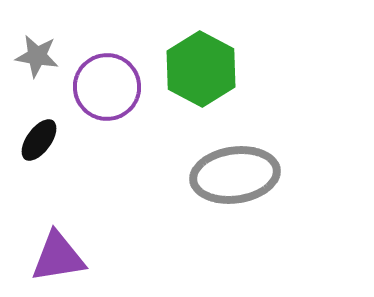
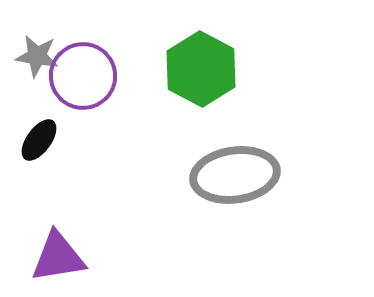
purple circle: moved 24 px left, 11 px up
